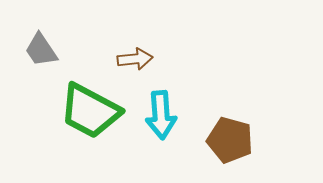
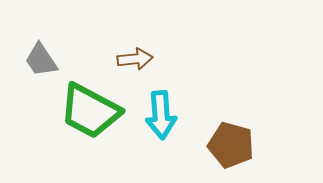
gray trapezoid: moved 10 px down
brown pentagon: moved 1 px right, 5 px down
